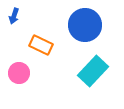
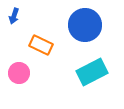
cyan rectangle: moved 1 px left, 1 px down; rotated 20 degrees clockwise
